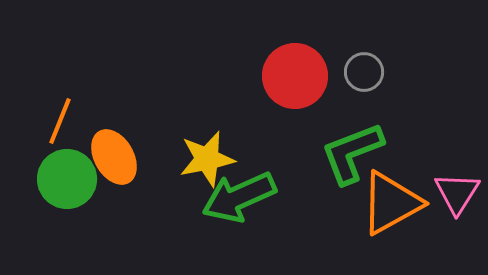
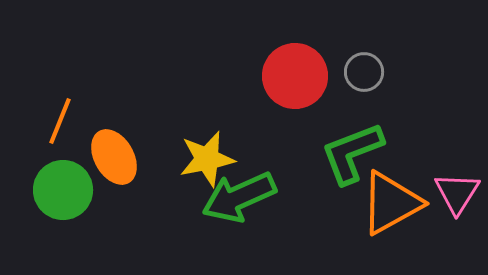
green circle: moved 4 px left, 11 px down
